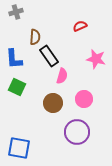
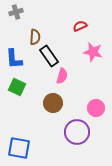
pink star: moved 3 px left, 7 px up
pink circle: moved 12 px right, 9 px down
